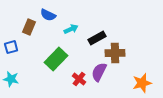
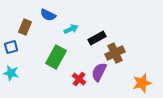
brown rectangle: moved 4 px left
brown cross: rotated 24 degrees counterclockwise
green rectangle: moved 2 px up; rotated 15 degrees counterclockwise
cyan star: moved 6 px up
